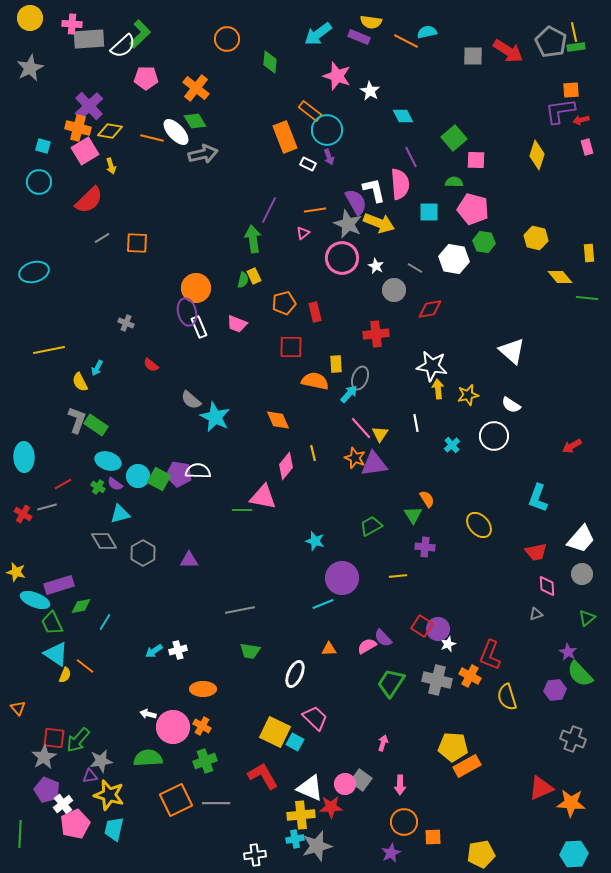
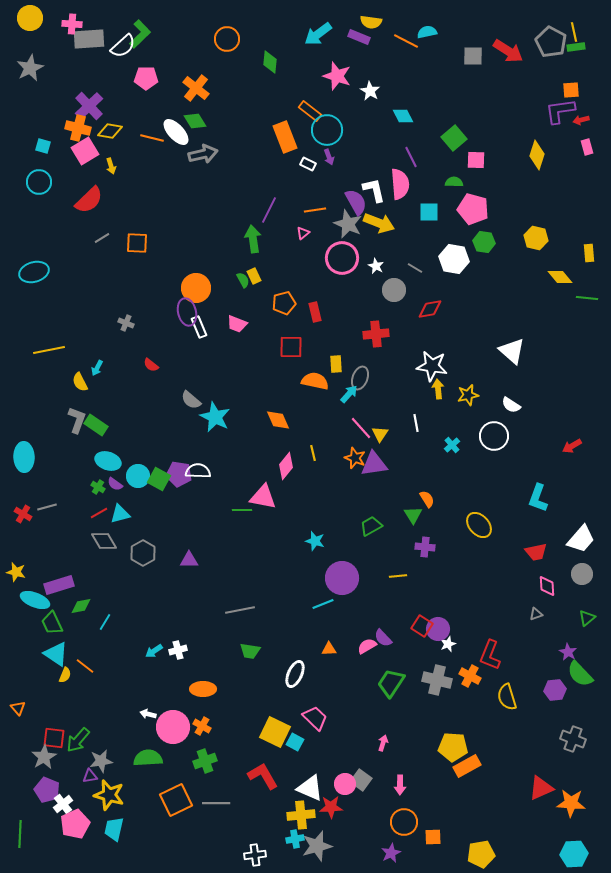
green semicircle at (243, 280): rotated 42 degrees counterclockwise
red line at (63, 484): moved 36 px right, 29 px down
